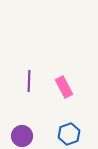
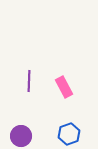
purple circle: moved 1 px left
